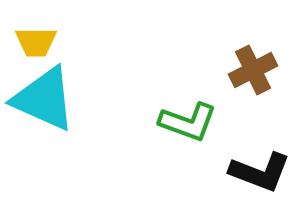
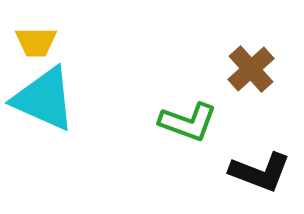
brown cross: moved 2 px left, 1 px up; rotated 15 degrees counterclockwise
